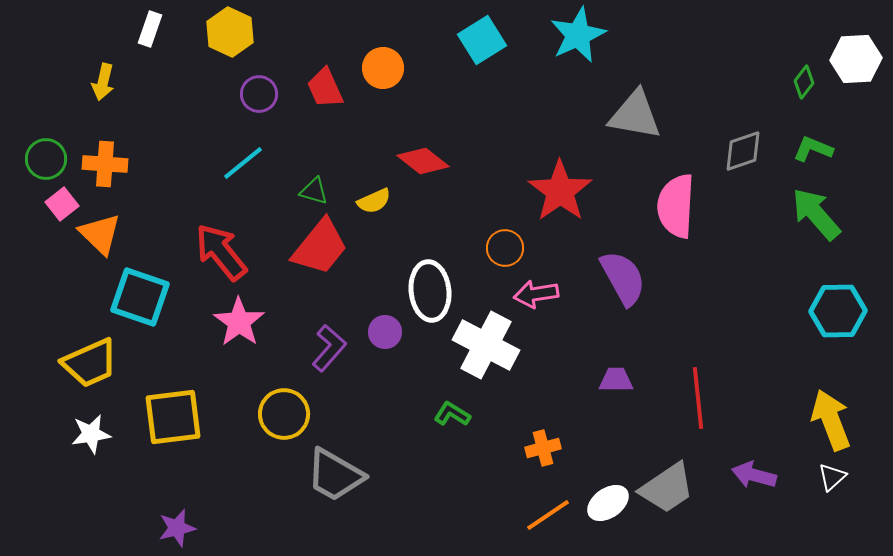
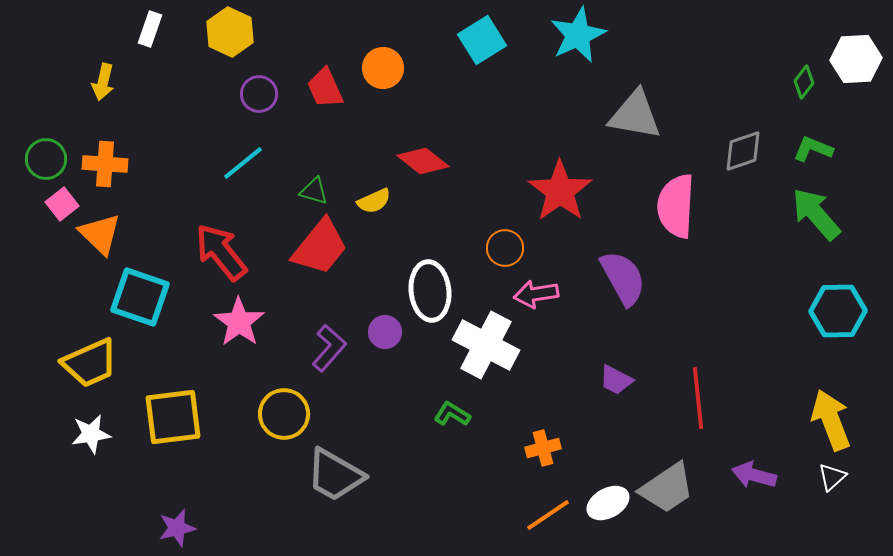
purple trapezoid at (616, 380): rotated 153 degrees counterclockwise
white ellipse at (608, 503): rotated 6 degrees clockwise
